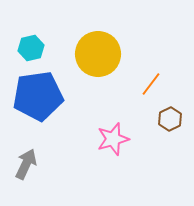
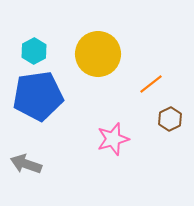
cyan hexagon: moved 3 px right, 3 px down; rotated 15 degrees counterclockwise
orange line: rotated 15 degrees clockwise
gray arrow: rotated 96 degrees counterclockwise
